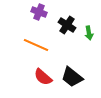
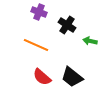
green arrow: moved 1 px right, 8 px down; rotated 112 degrees clockwise
red semicircle: moved 1 px left
